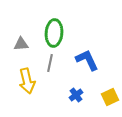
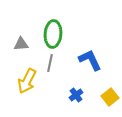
green ellipse: moved 1 px left, 1 px down
blue L-shape: moved 3 px right
yellow arrow: rotated 40 degrees clockwise
yellow square: rotated 12 degrees counterclockwise
